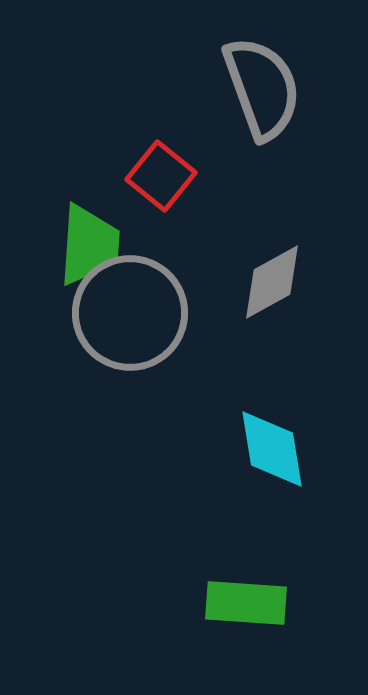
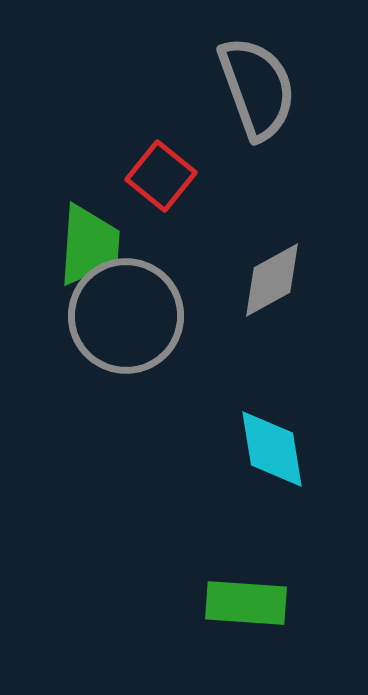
gray semicircle: moved 5 px left
gray diamond: moved 2 px up
gray circle: moved 4 px left, 3 px down
